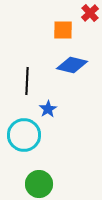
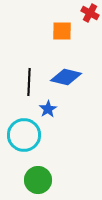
red cross: rotated 18 degrees counterclockwise
orange square: moved 1 px left, 1 px down
blue diamond: moved 6 px left, 12 px down
black line: moved 2 px right, 1 px down
green circle: moved 1 px left, 4 px up
